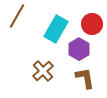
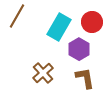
red circle: moved 2 px up
cyan rectangle: moved 3 px right, 2 px up
brown cross: moved 2 px down
